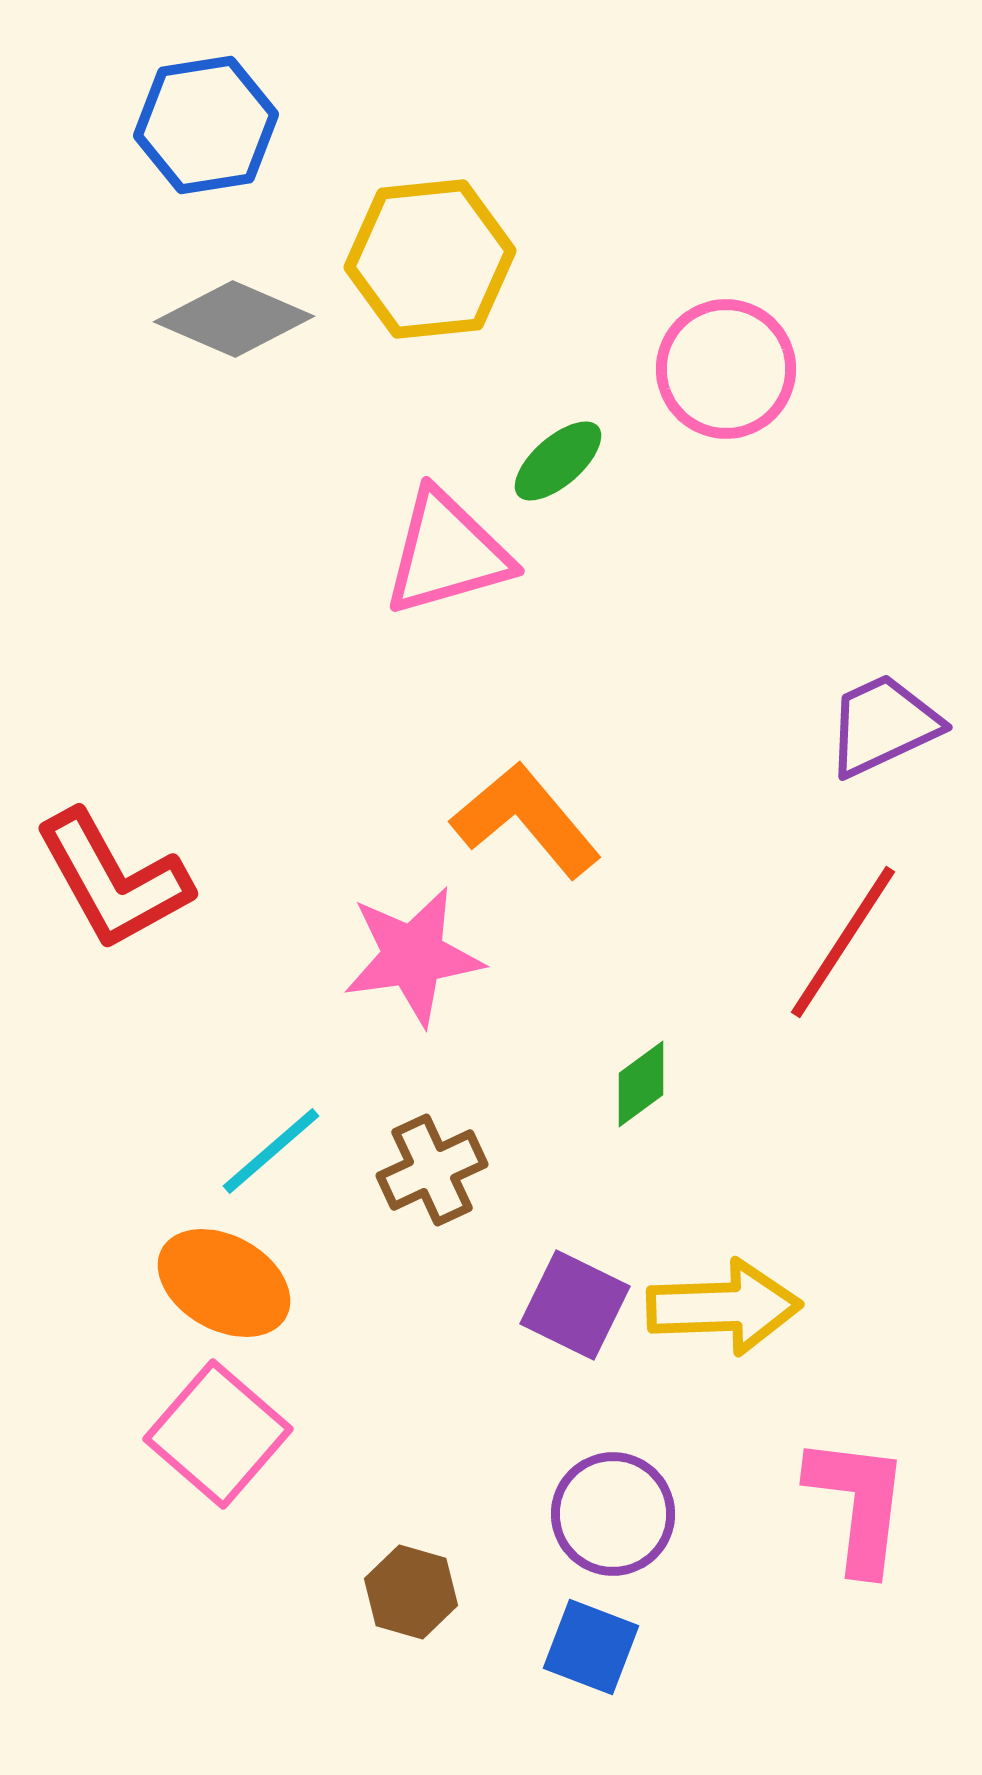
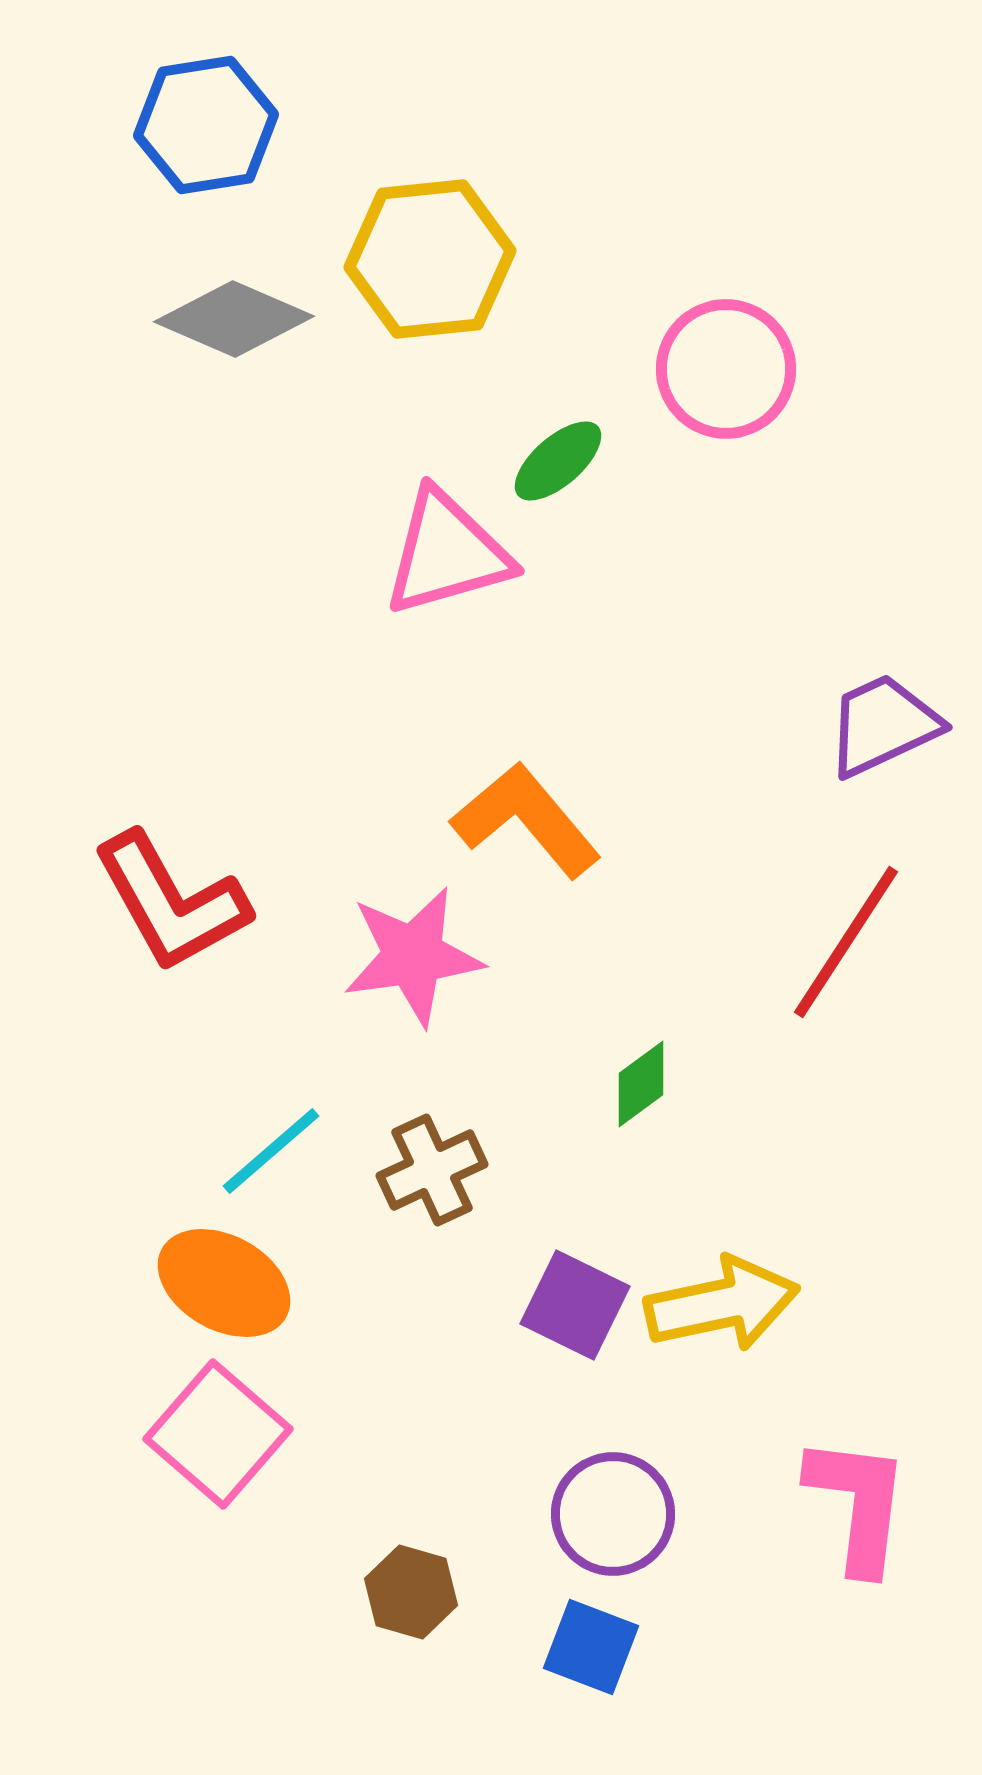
red L-shape: moved 58 px right, 22 px down
red line: moved 3 px right
yellow arrow: moved 2 px left, 3 px up; rotated 10 degrees counterclockwise
